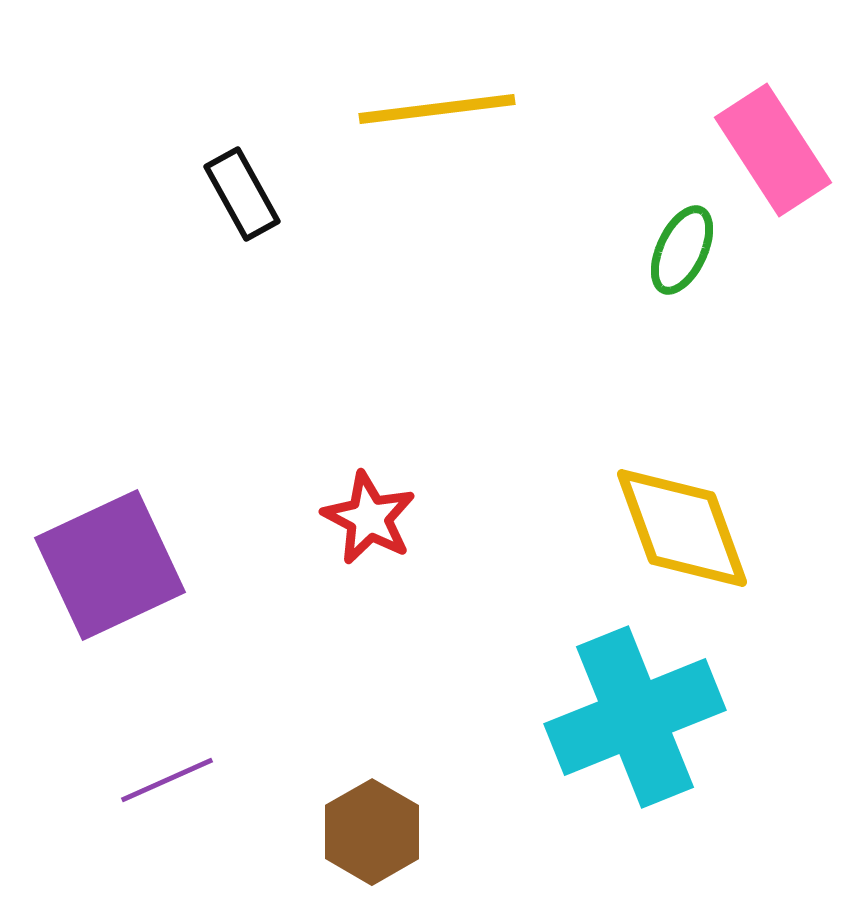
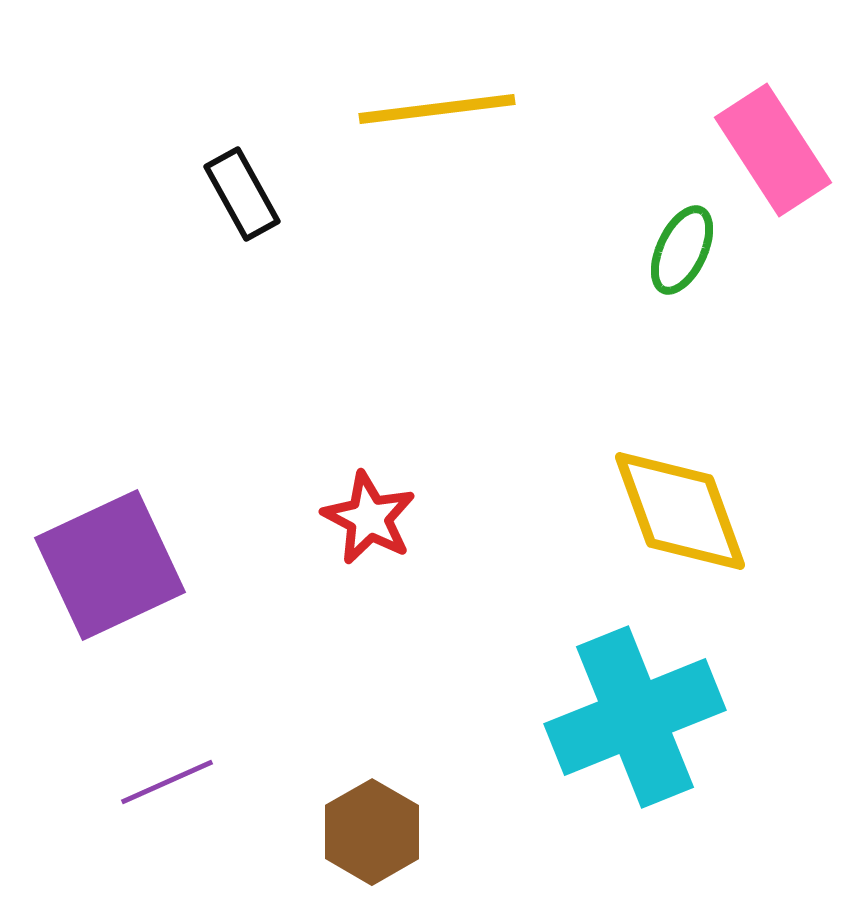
yellow diamond: moved 2 px left, 17 px up
purple line: moved 2 px down
